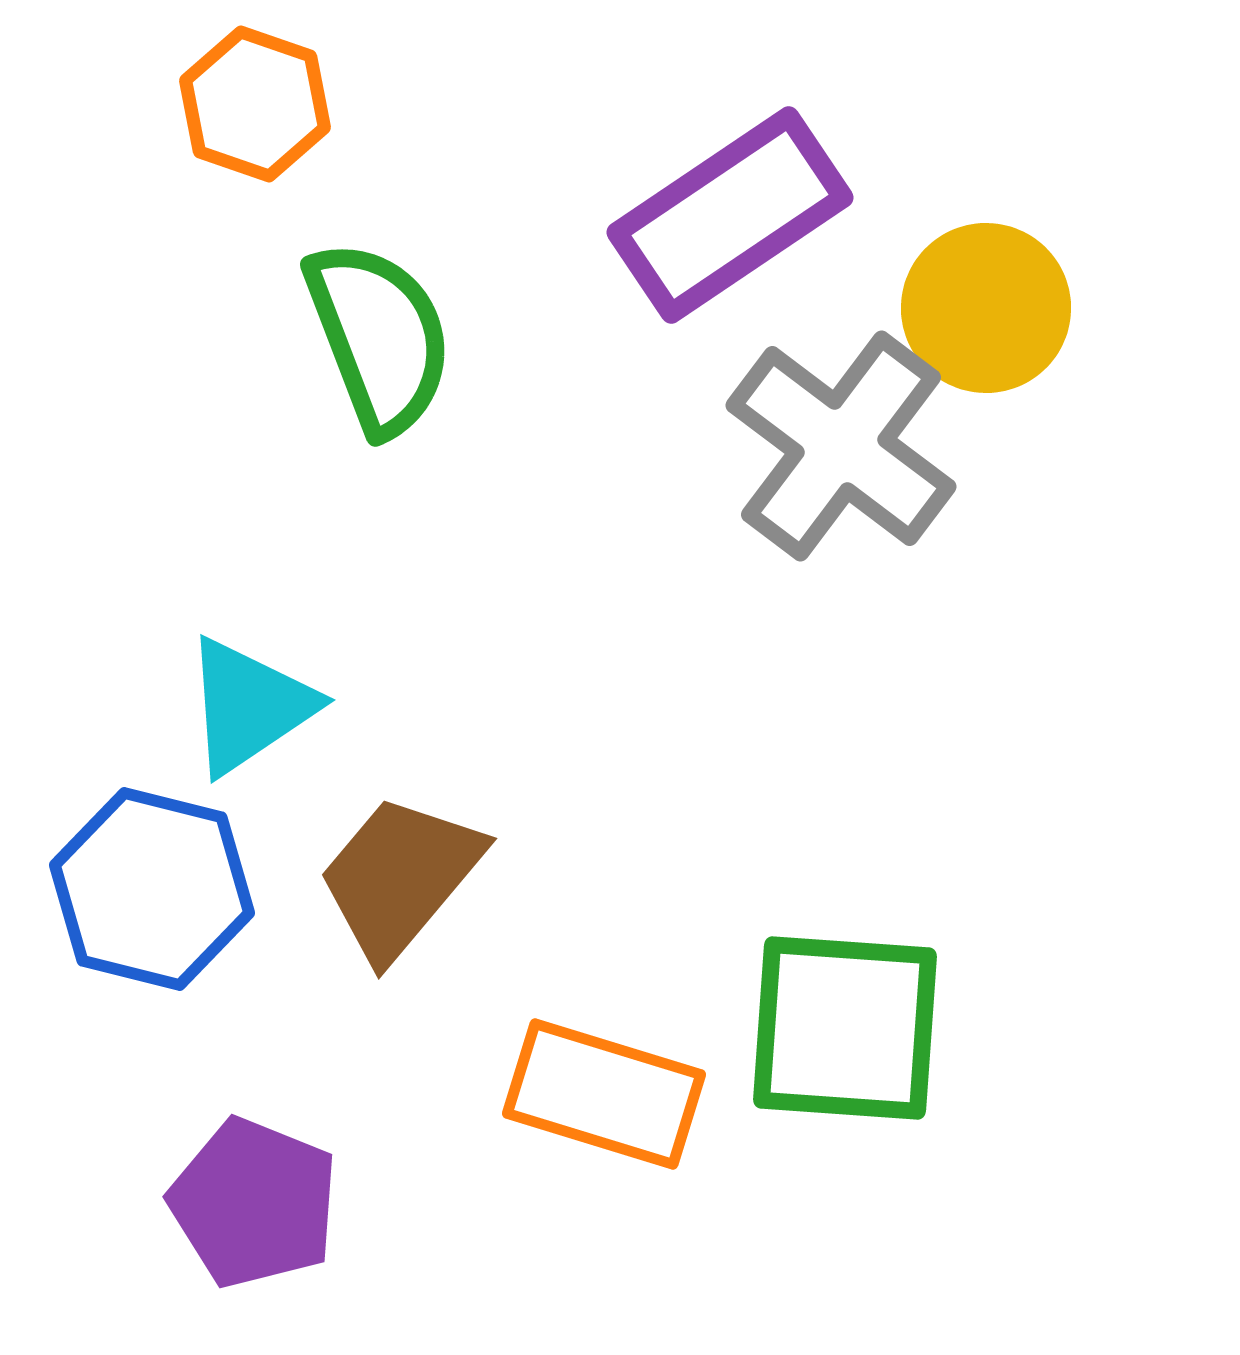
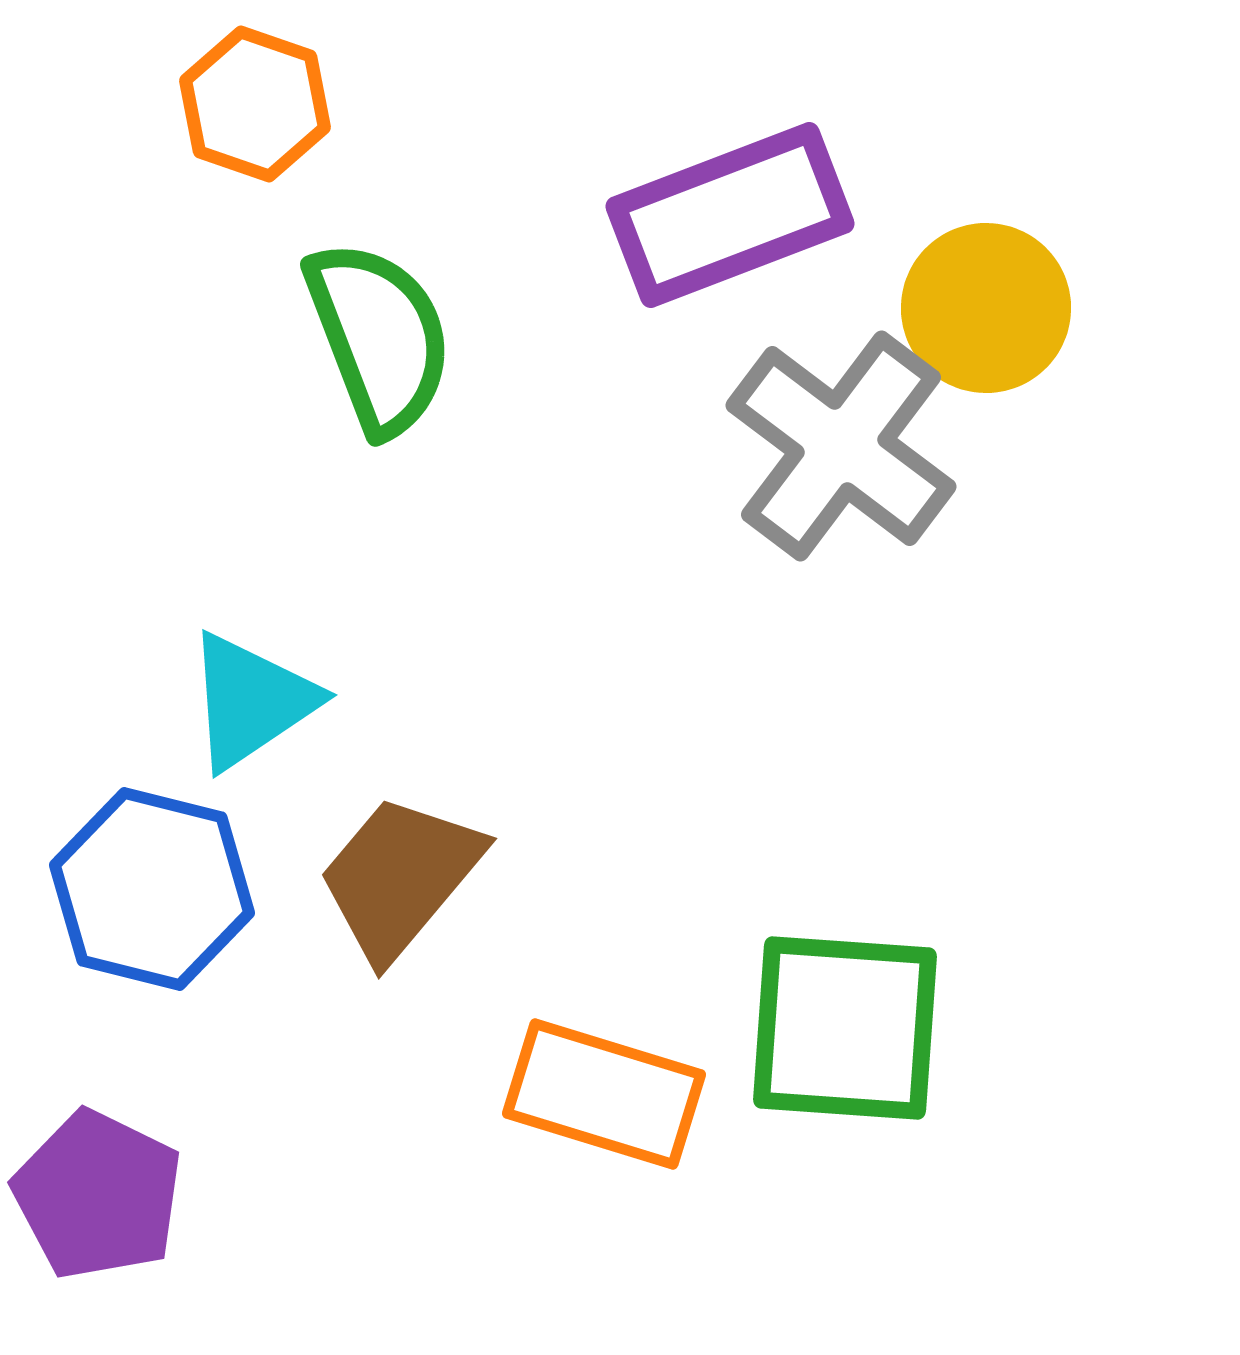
purple rectangle: rotated 13 degrees clockwise
cyan triangle: moved 2 px right, 5 px up
purple pentagon: moved 156 px left, 8 px up; rotated 4 degrees clockwise
